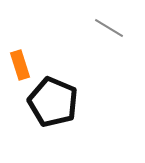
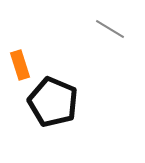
gray line: moved 1 px right, 1 px down
